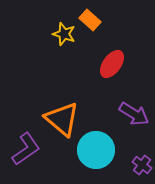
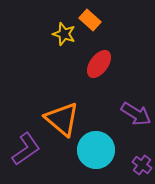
red ellipse: moved 13 px left
purple arrow: moved 2 px right
